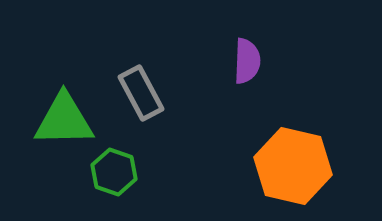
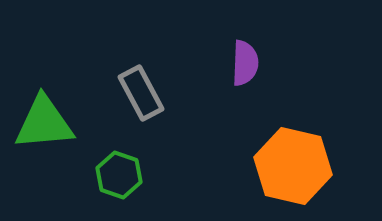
purple semicircle: moved 2 px left, 2 px down
green triangle: moved 20 px left, 3 px down; rotated 4 degrees counterclockwise
green hexagon: moved 5 px right, 3 px down
